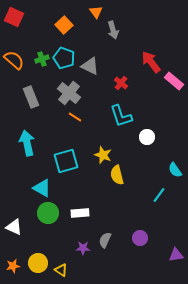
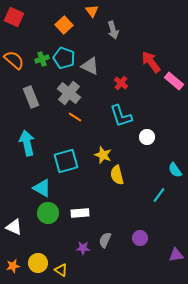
orange triangle: moved 4 px left, 1 px up
